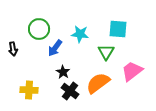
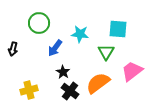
green circle: moved 6 px up
black arrow: rotated 24 degrees clockwise
yellow cross: rotated 18 degrees counterclockwise
